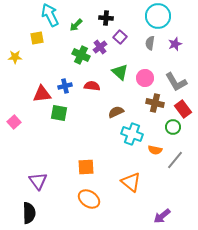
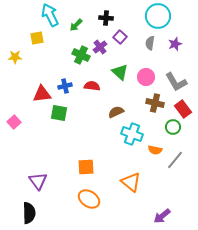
pink circle: moved 1 px right, 1 px up
